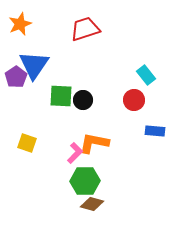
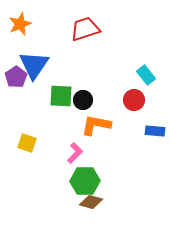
orange L-shape: moved 2 px right, 18 px up
brown diamond: moved 1 px left, 2 px up
